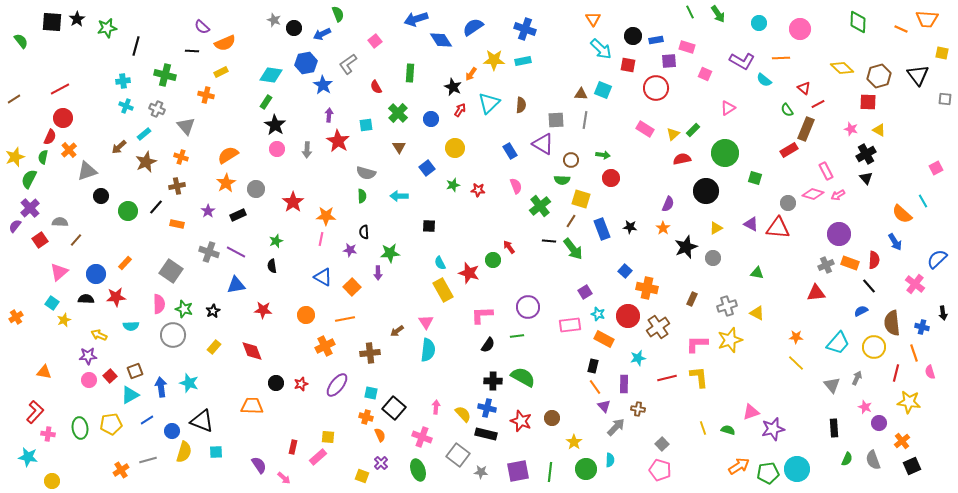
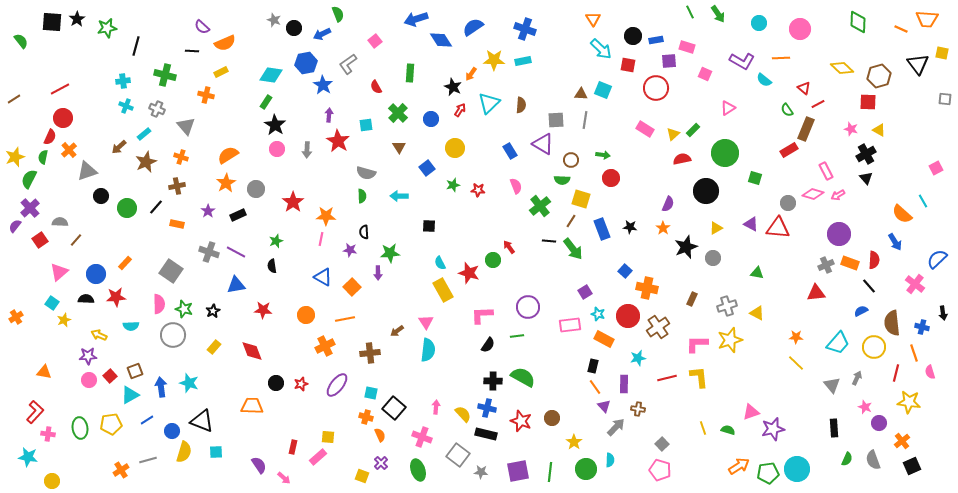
black triangle at (918, 75): moved 11 px up
green circle at (128, 211): moved 1 px left, 3 px up
